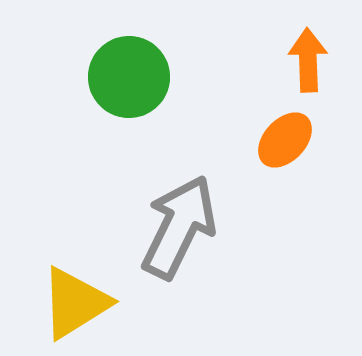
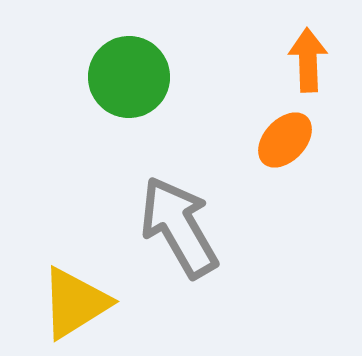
gray arrow: rotated 56 degrees counterclockwise
